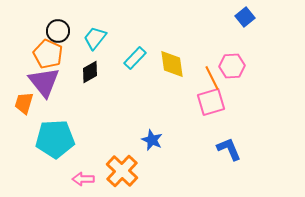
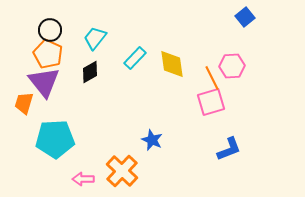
black circle: moved 8 px left, 1 px up
blue L-shape: rotated 92 degrees clockwise
